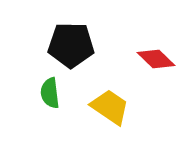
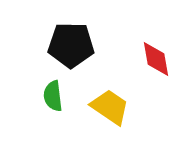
red diamond: rotated 36 degrees clockwise
green semicircle: moved 3 px right, 3 px down
